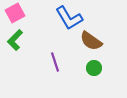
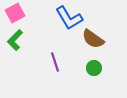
brown semicircle: moved 2 px right, 2 px up
